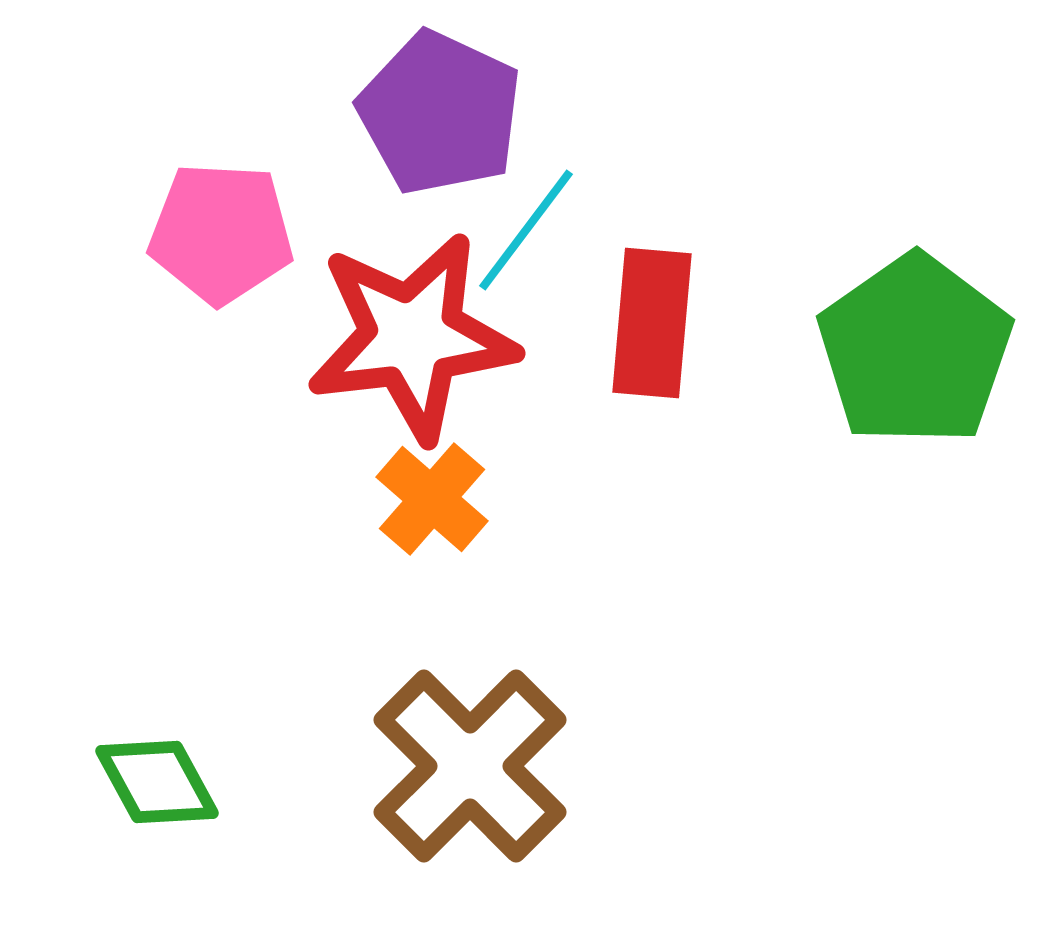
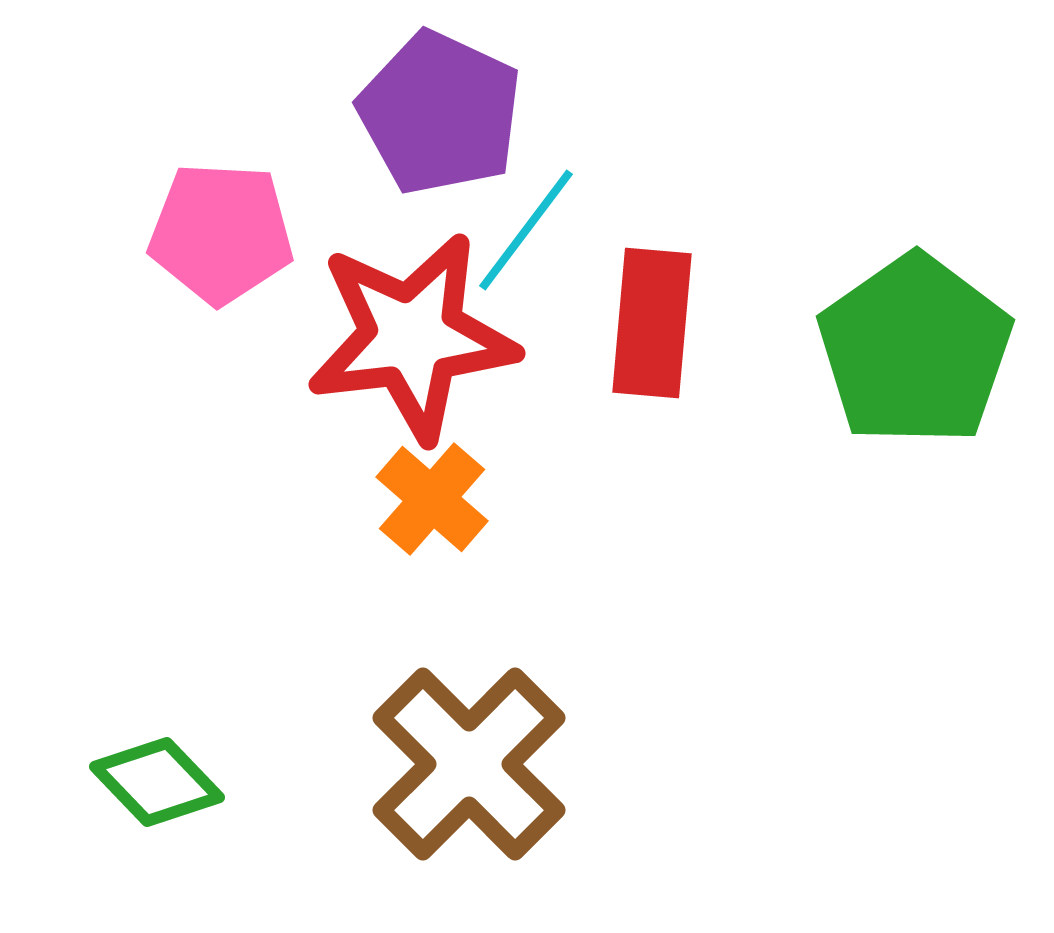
brown cross: moved 1 px left, 2 px up
green diamond: rotated 15 degrees counterclockwise
